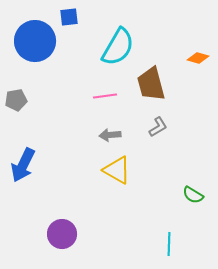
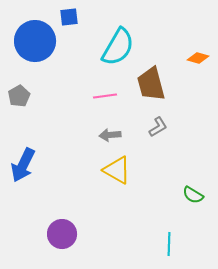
gray pentagon: moved 3 px right, 4 px up; rotated 20 degrees counterclockwise
